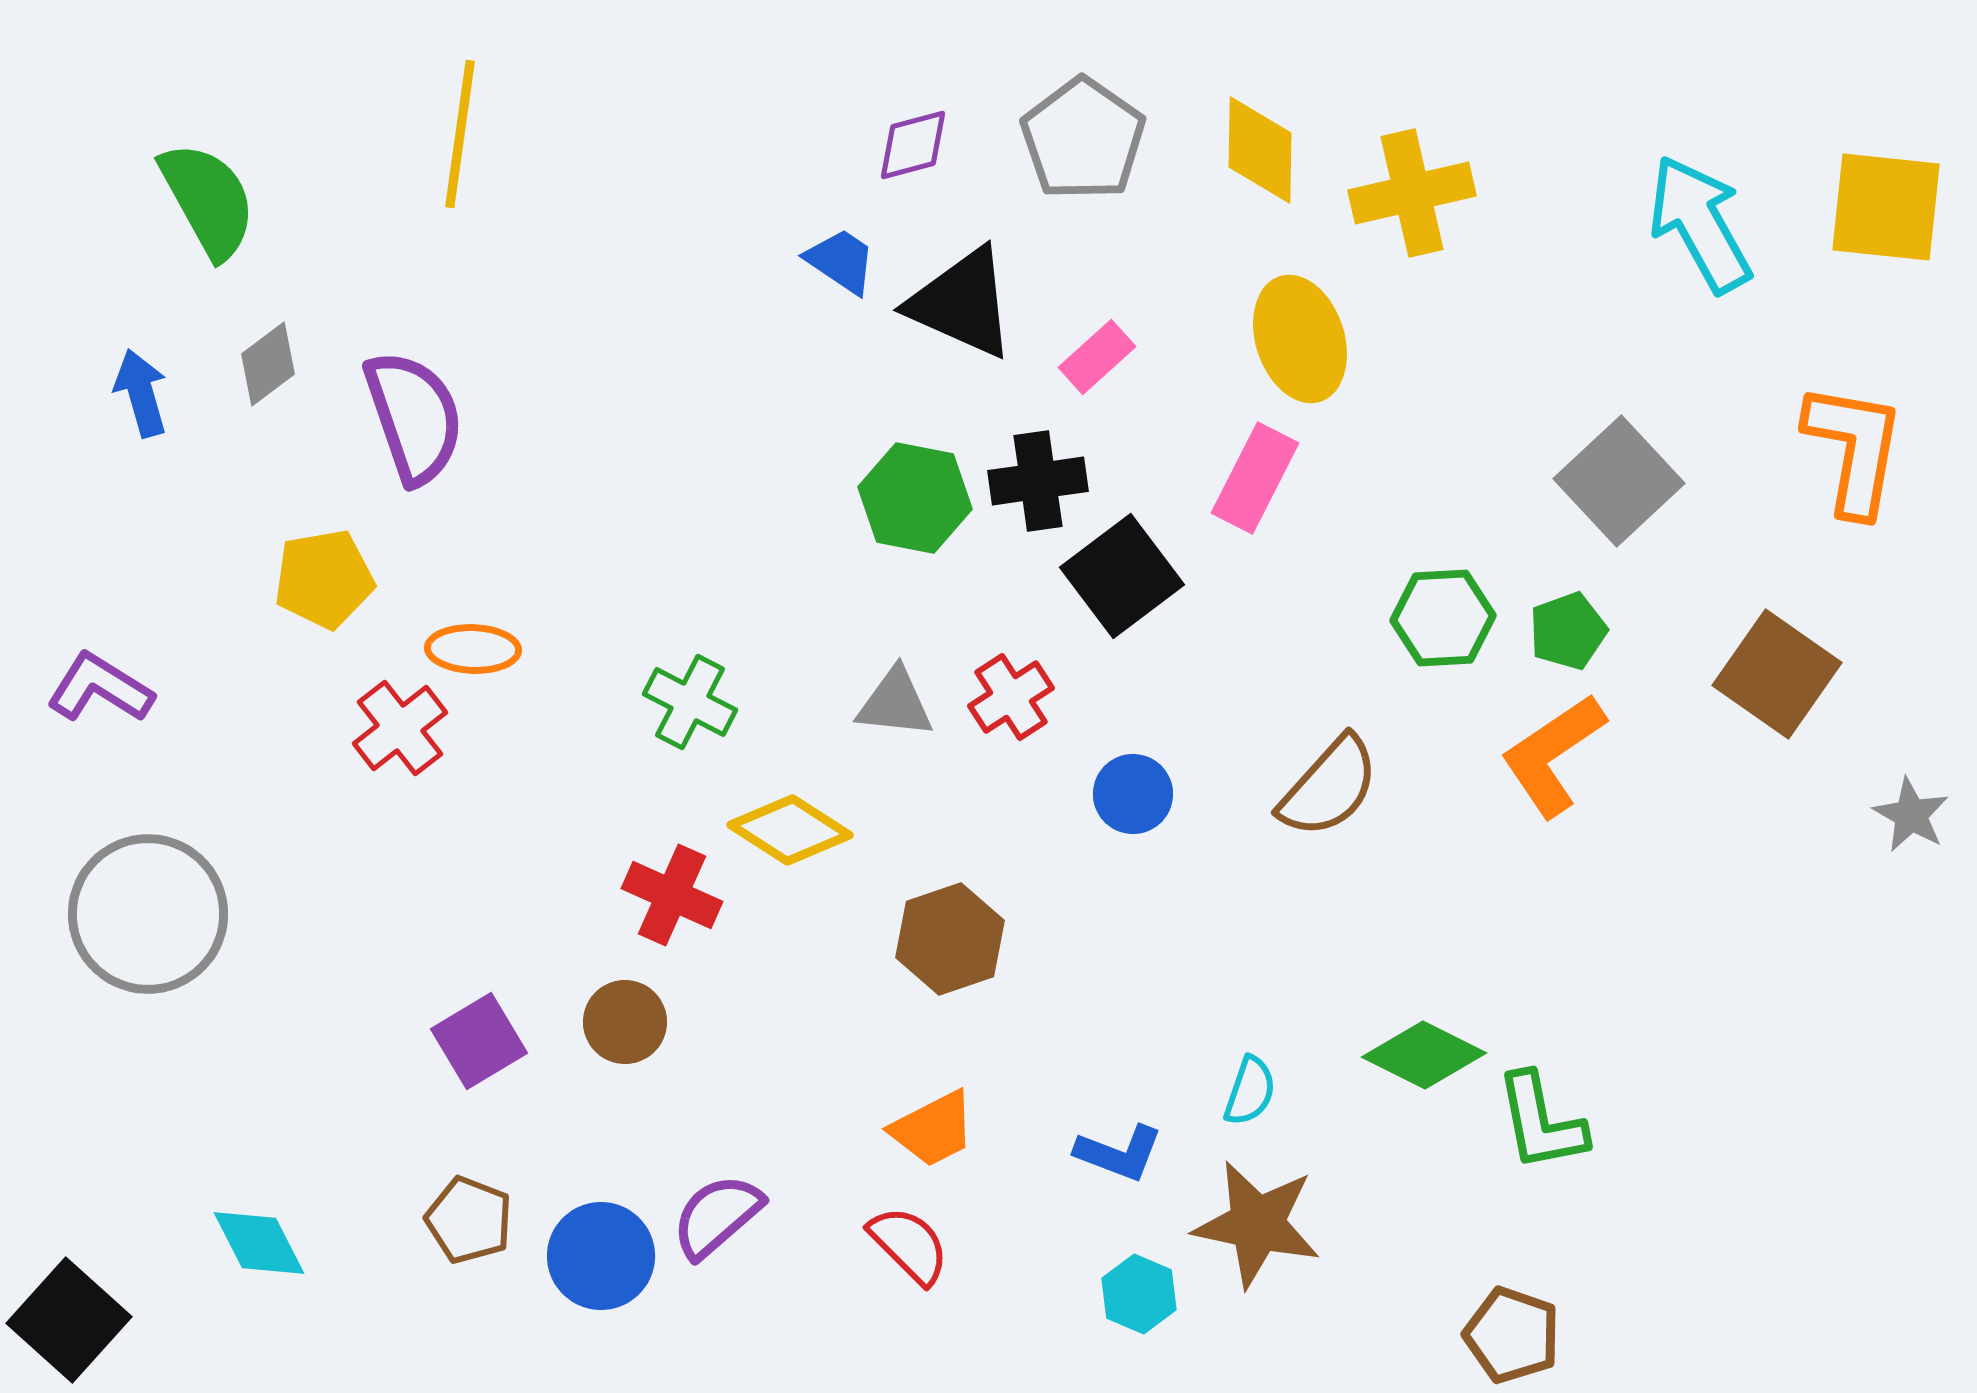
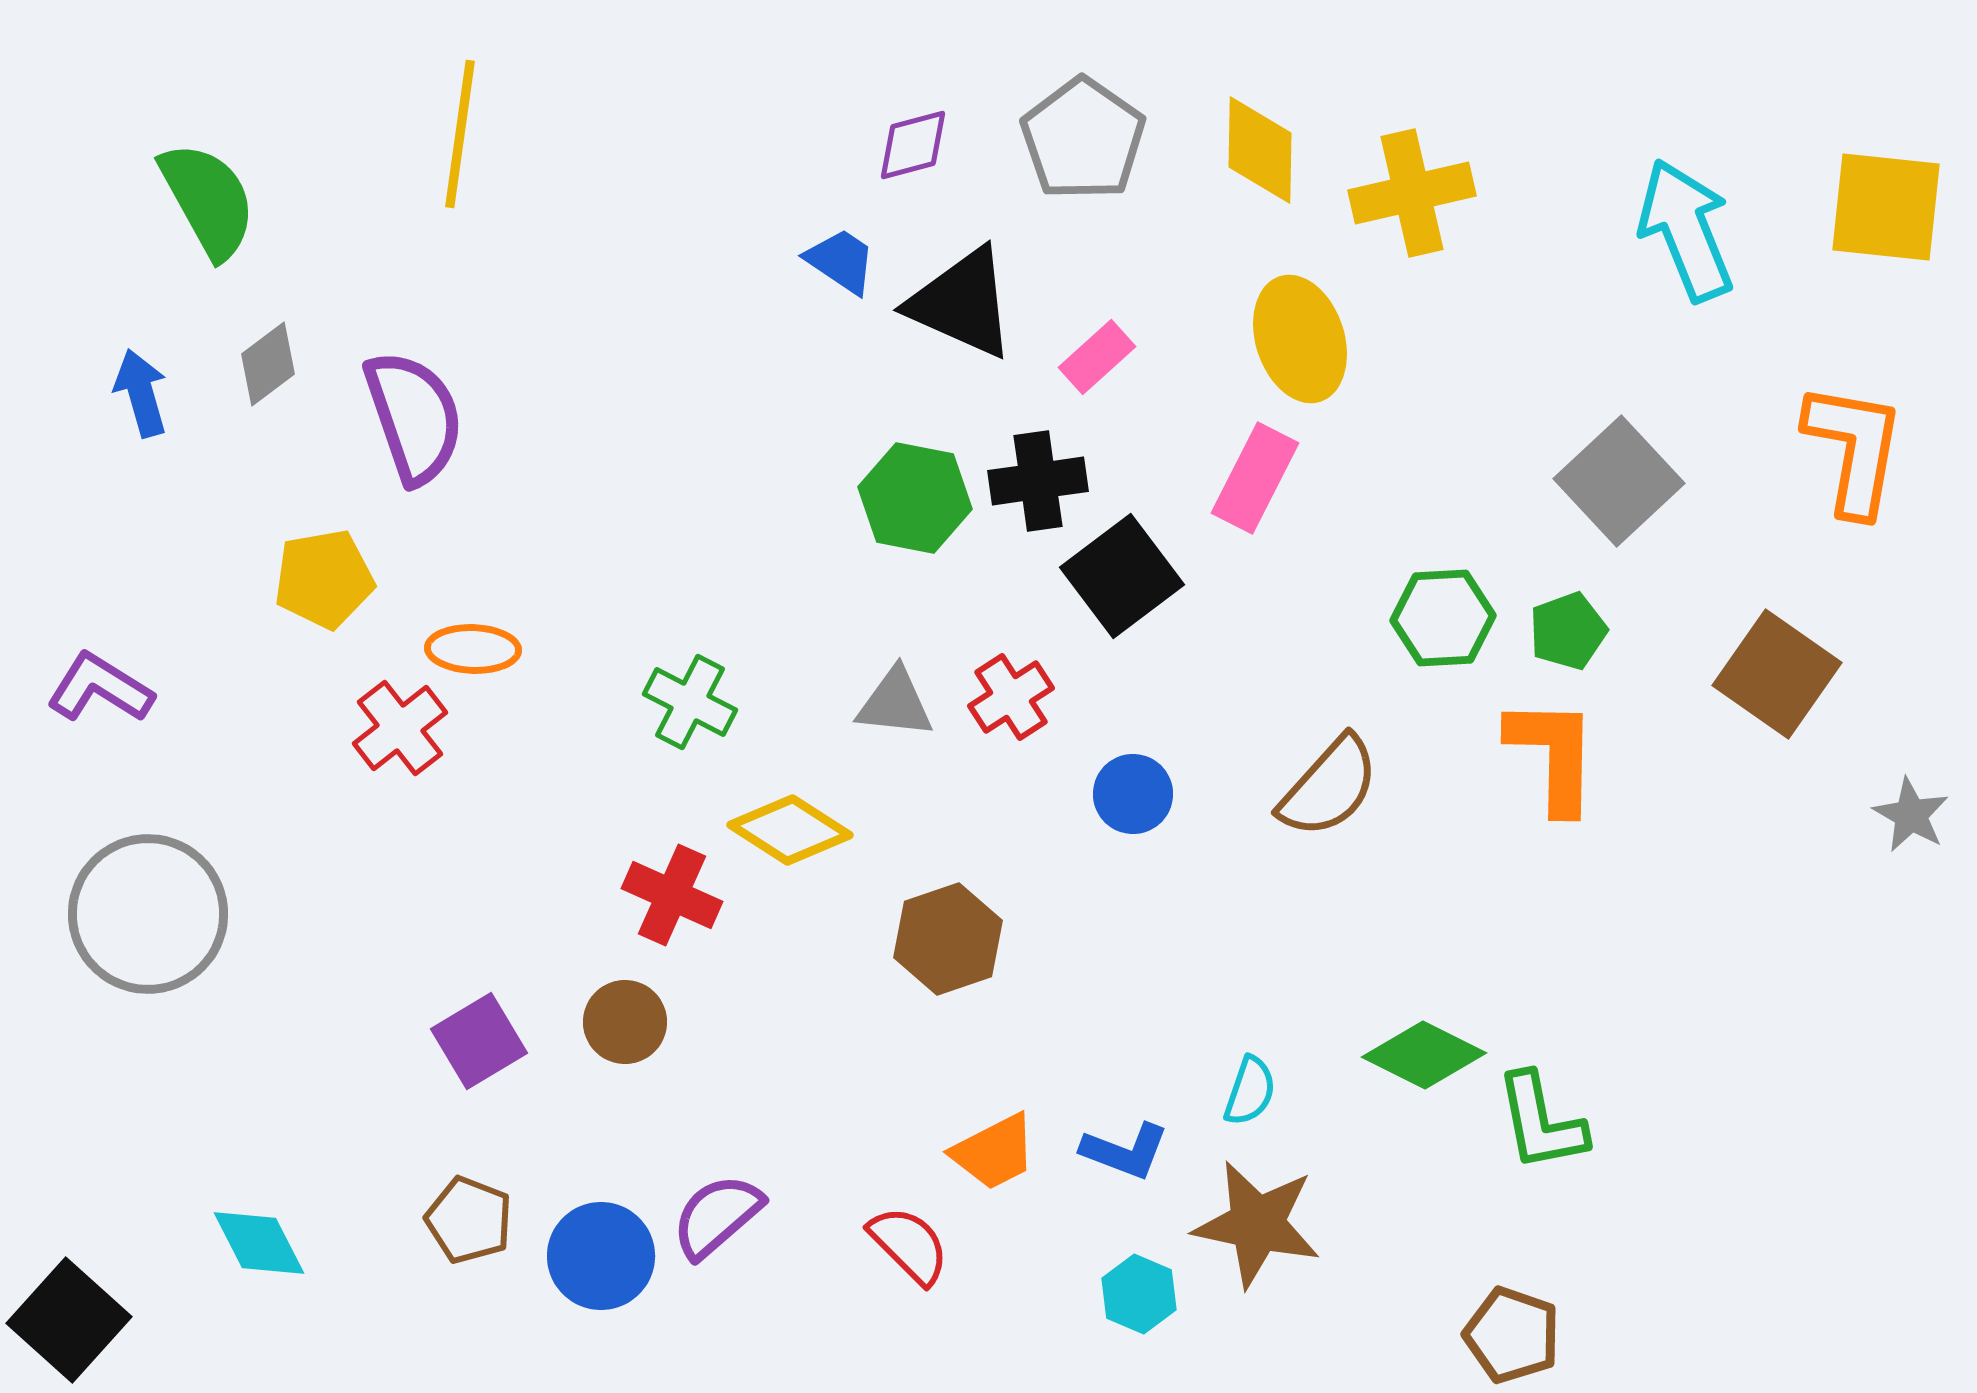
cyan arrow at (1700, 224): moved 14 px left, 6 px down; rotated 7 degrees clockwise
orange L-shape at (1553, 755): rotated 125 degrees clockwise
brown hexagon at (950, 939): moved 2 px left
orange trapezoid at (933, 1129): moved 61 px right, 23 px down
blue L-shape at (1119, 1153): moved 6 px right, 2 px up
